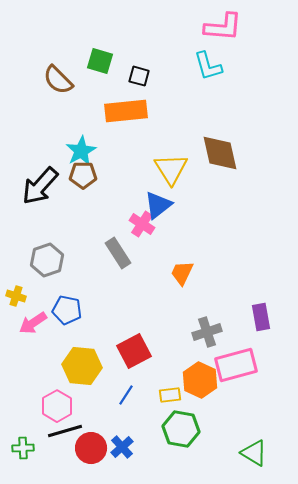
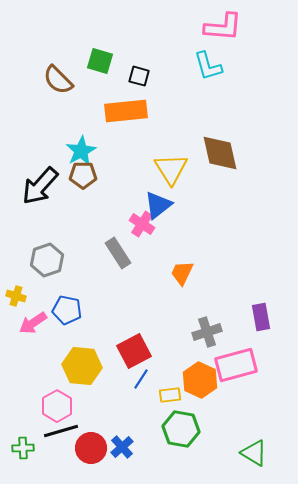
blue line: moved 15 px right, 16 px up
black line: moved 4 px left
